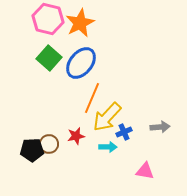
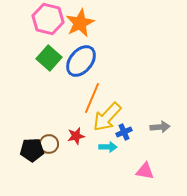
blue ellipse: moved 2 px up
